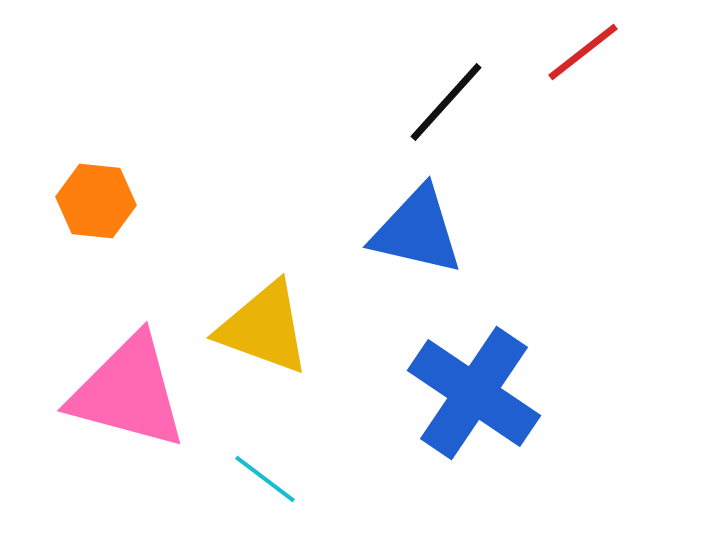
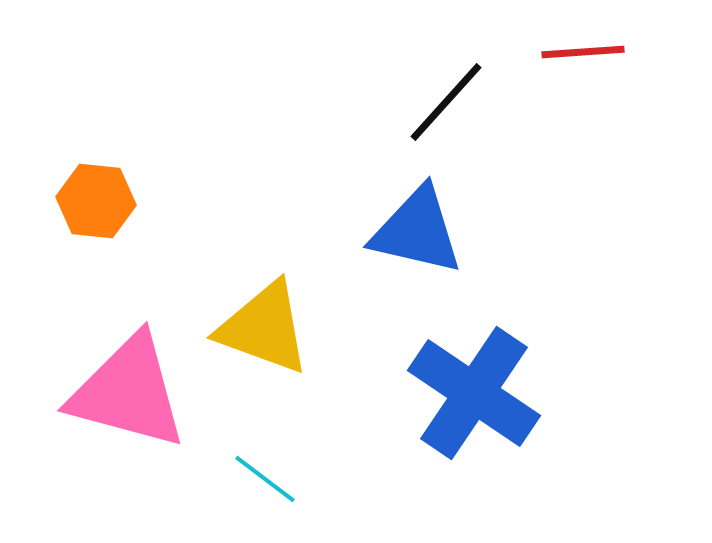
red line: rotated 34 degrees clockwise
